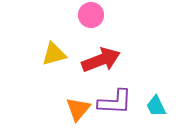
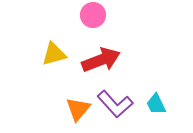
pink circle: moved 2 px right
purple L-shape: moved 2 px down; rotated 45 degrees clockwise
cyan trapezoid: moved 2 px up
